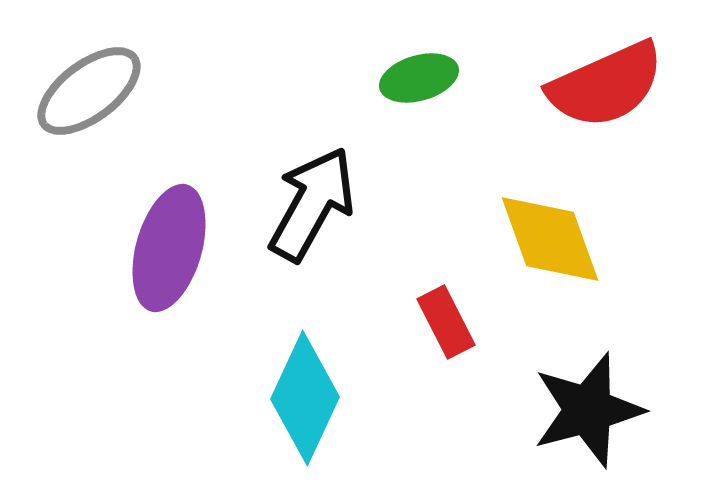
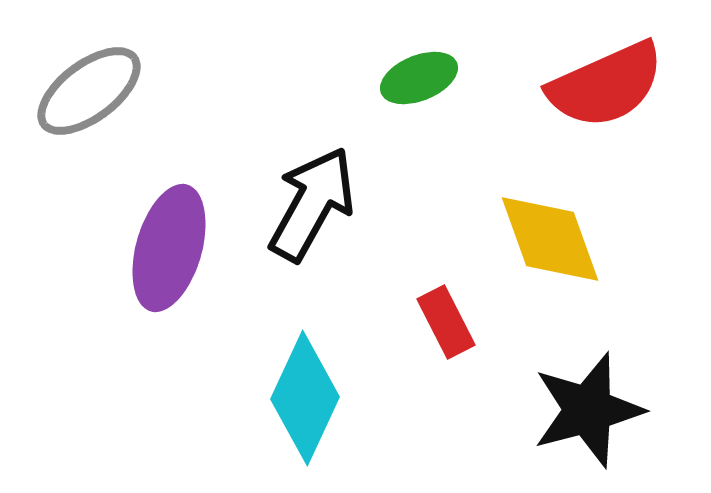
green ellipse: rotated 6 degrees counterclockwise
